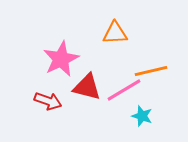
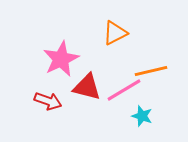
orange triangle: rotated 24 degrees counterclockwise
